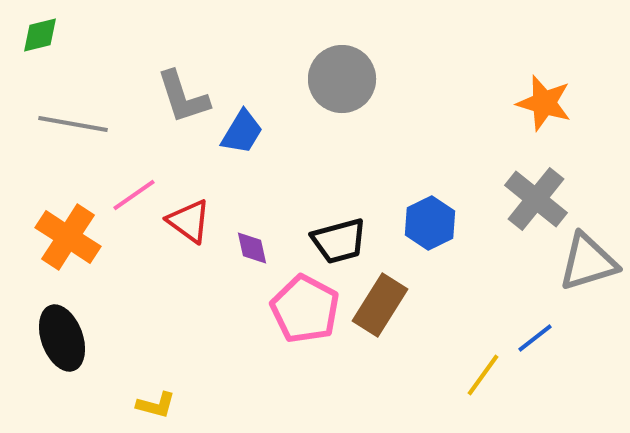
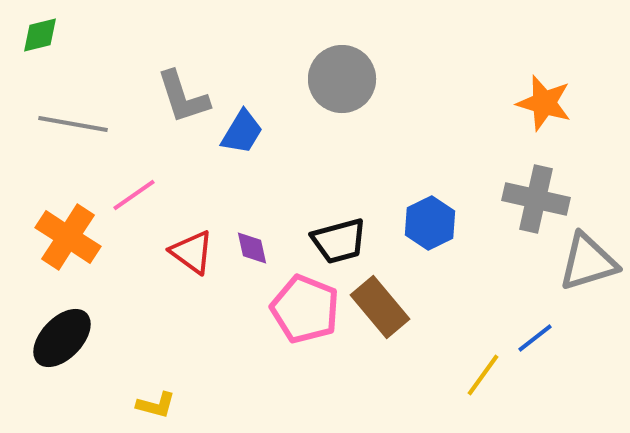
gray cross: rotated 26 degrees counterclockwise
red triangle: moved 3 px right, 31 px down
brown rectangle: moved 2 px down; rotated 72 degrees counterclockwise
pink pentagon: rotated 6 degrees counterclockwise
black ellipse: rotated 64 degrees clockwise
